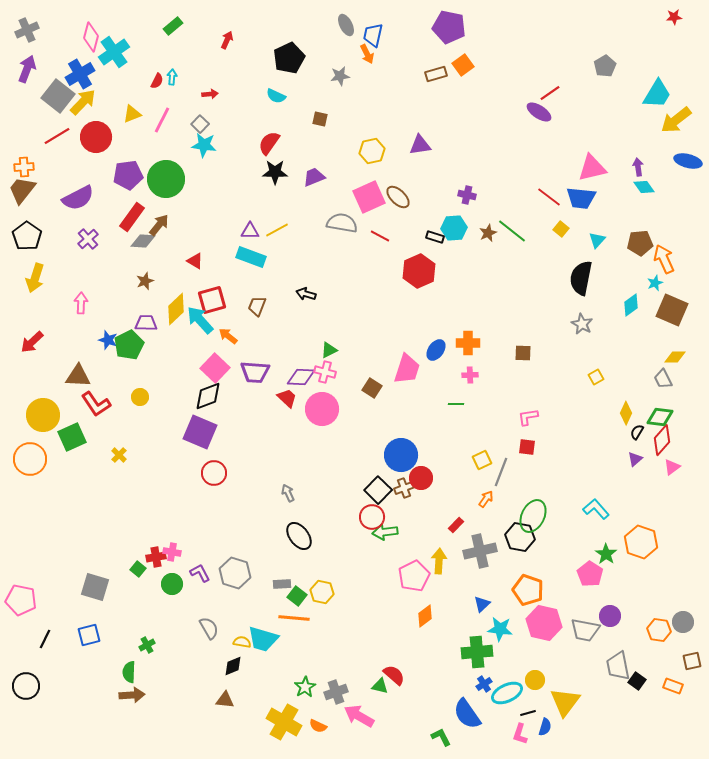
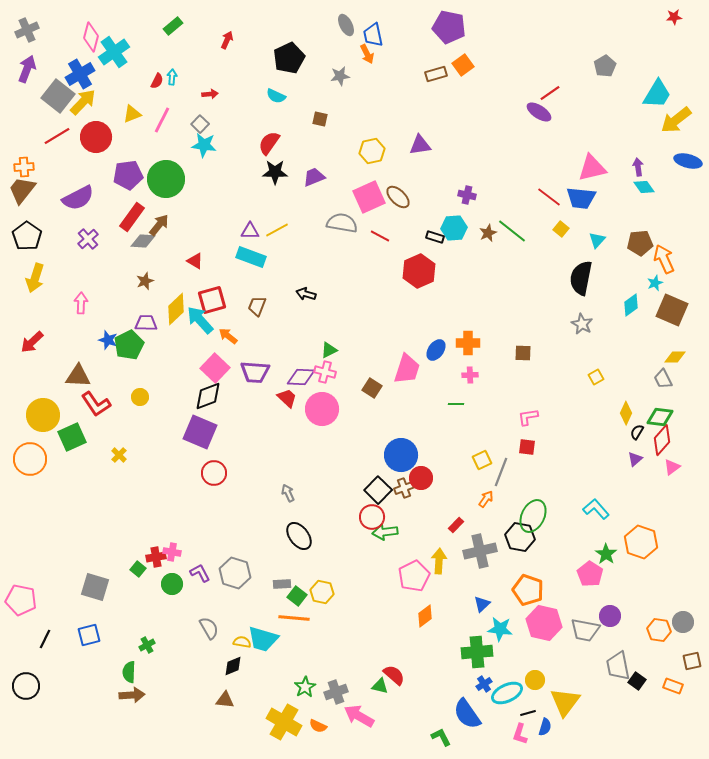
blue trapezoid at (373, 35): rotated 25 degrees counterclockwise
